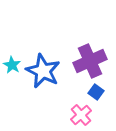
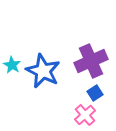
purple cross: moved 1 px right
blue square: moved 1 px left, 1 px down; rotated 21 degrees clockwise
pink cross: moved 4 px right
